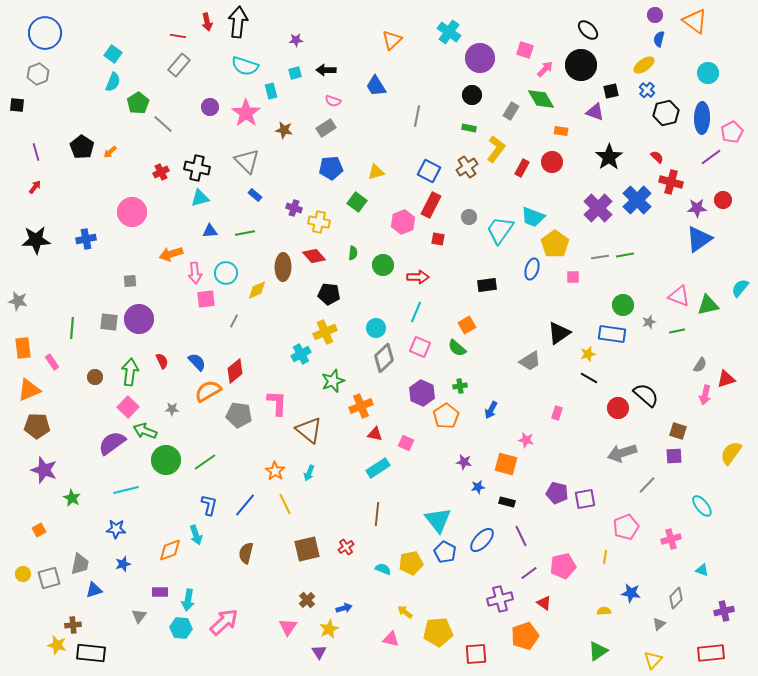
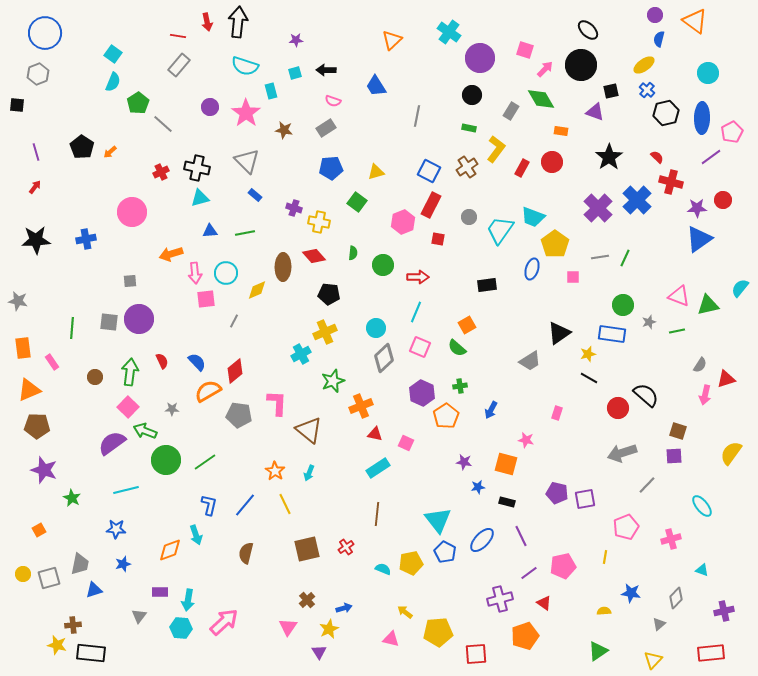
green line at (625, 255): moved 3 px down; rotated 54 degrees counterclockwise
